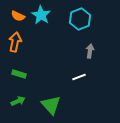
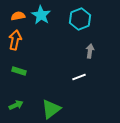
orange semicircle: rotated 144 degrees clockwise
orange arrow: moved 2 px up
green rectangle: moved 3 px up
green arrow: moved 2 px left, 4 px down
green triangle: moved 4 px down; rotated 35 degrees clockwise
